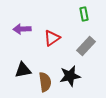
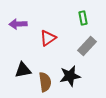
green rectangle: moved 1 px left, 4 px down
purple arrow: moved 4 px left, 5 px up
red triangle: moved 4 px left
gray rectangle: moved 1 px right
